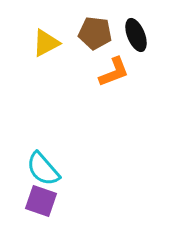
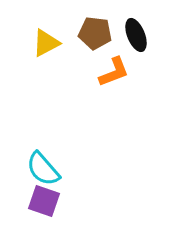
purple square: moved 3 px right
